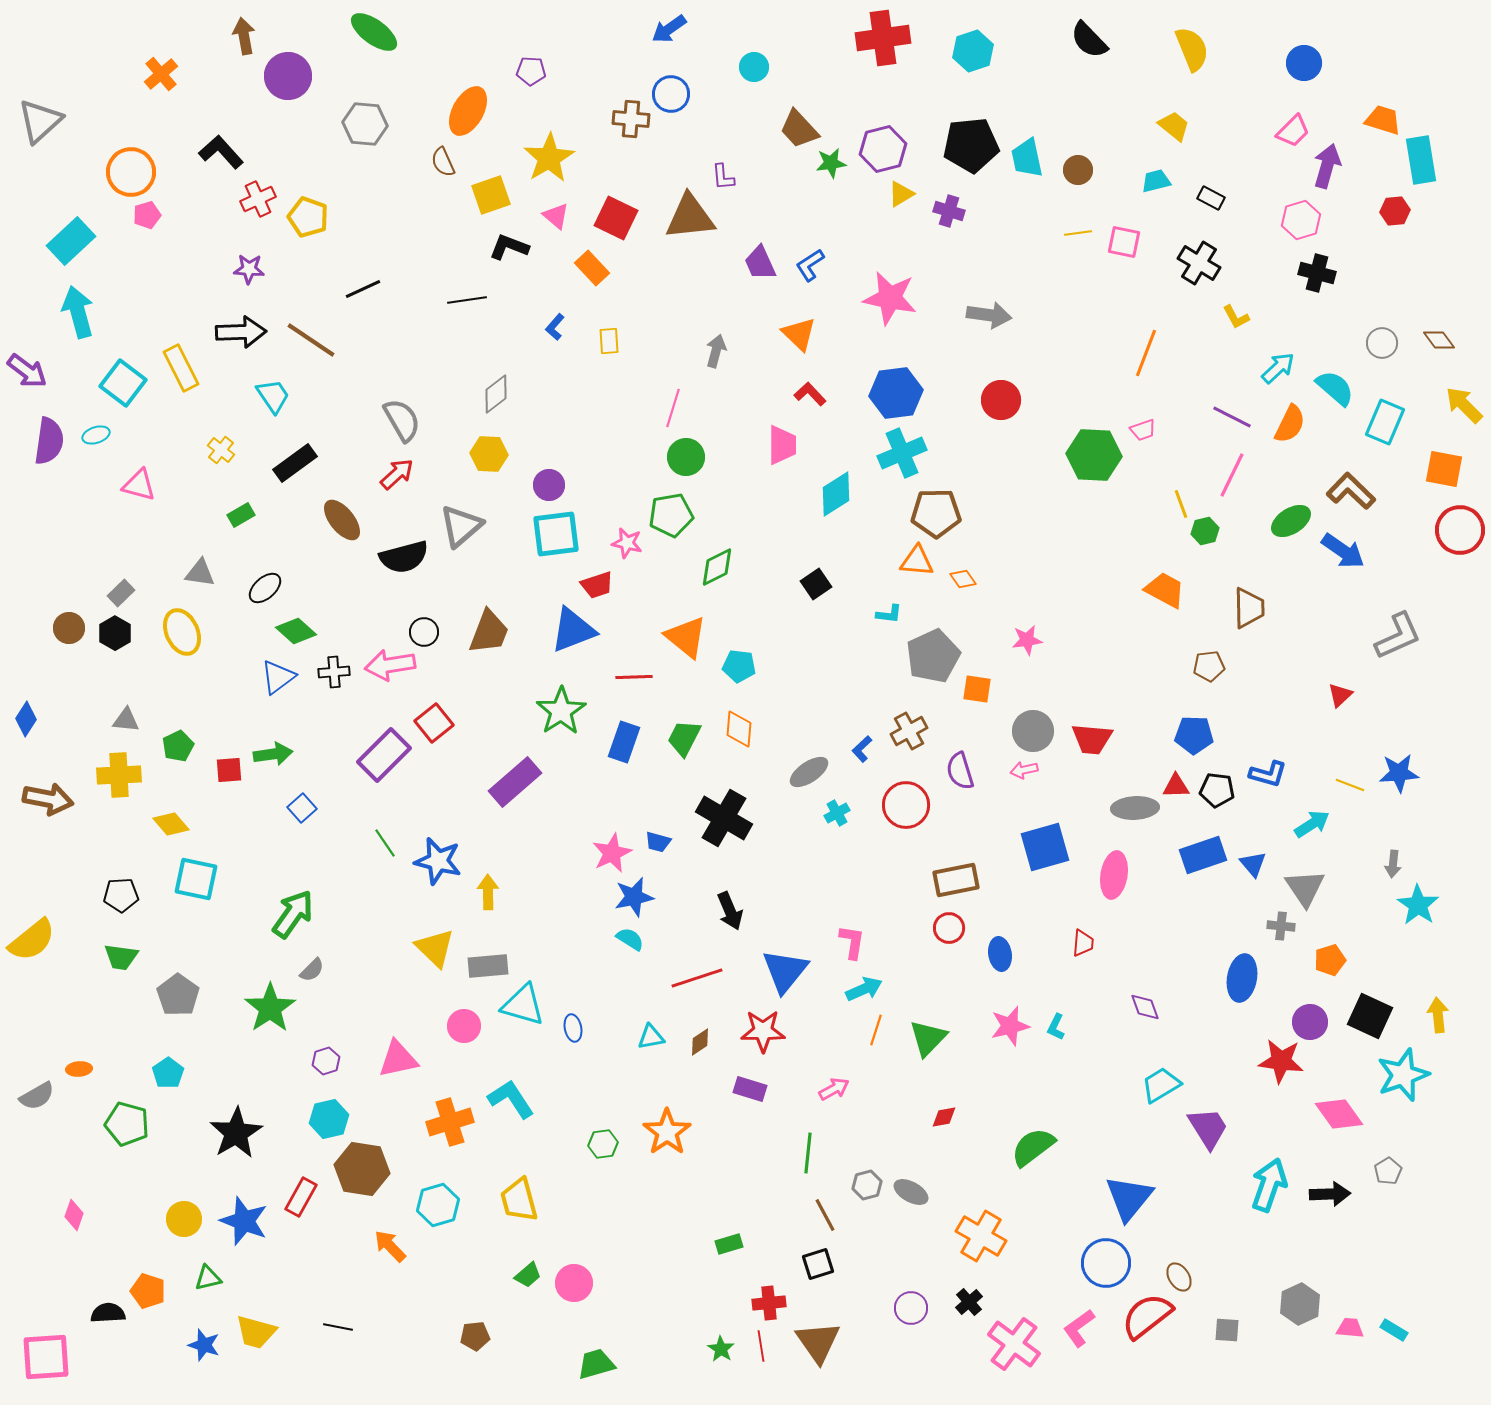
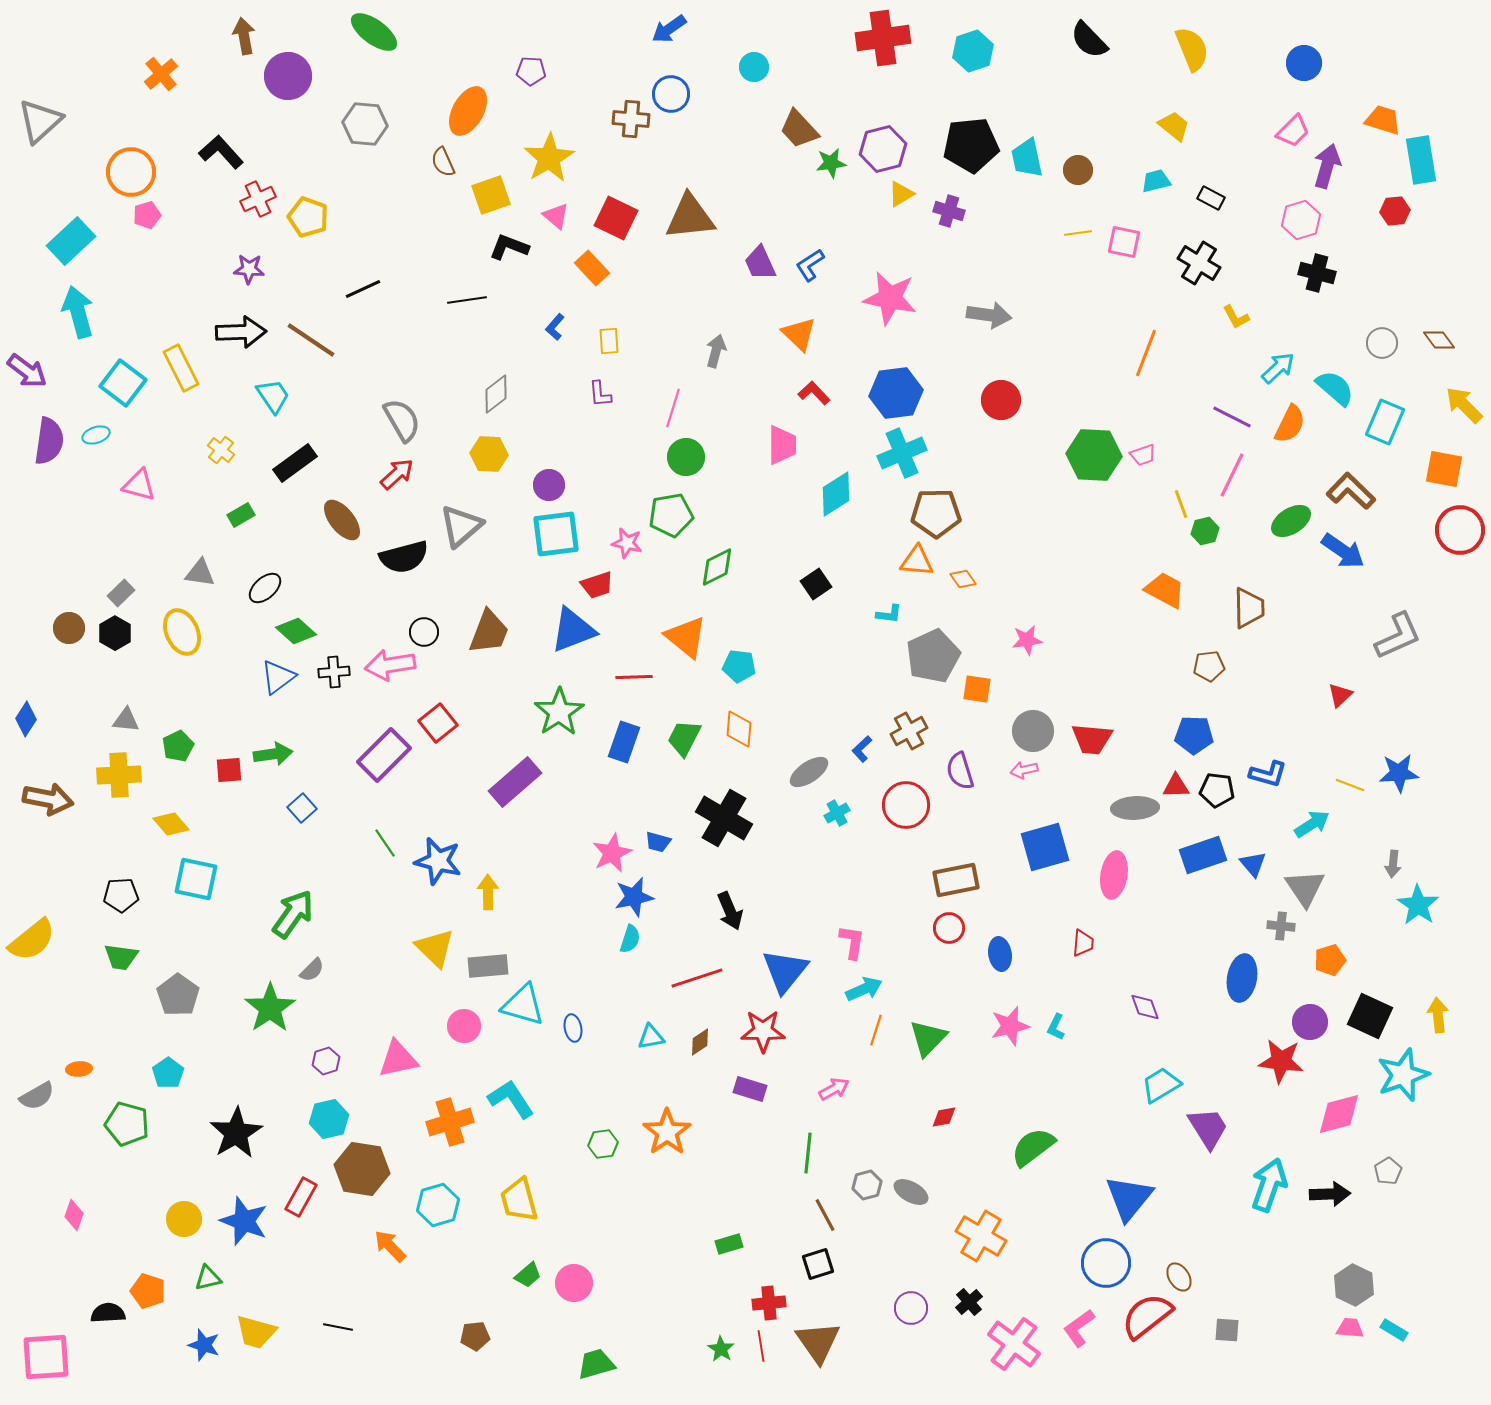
purple L-shape at (723, 177): moved 123 px left, 217 px down
red L-shape at (810, 394): moved 4 px right, 1 px up
pink trapezoid at (1143, 430): moved 25 px down
green star at (561, 711): moved 2 px left, 1 px down
red square at (434, 723): moved 4 px right
cyan semicircle at (630, 939): rotated 76 degrees clockwise
pink diamond at (1339, 1114): rotated 69 degrees counterclockwise
gray hexagon at (1300, 1304): moved 54 px right, 19 px up; rotated 9 degrees counterclockwise
